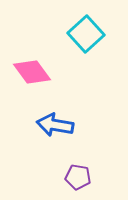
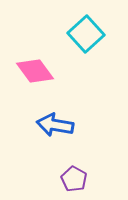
pink diamond: moved 3 px right, 1 px up
purple pentagon: moved 4 px left, 2 px down; rotated 20 degrees clockwise
